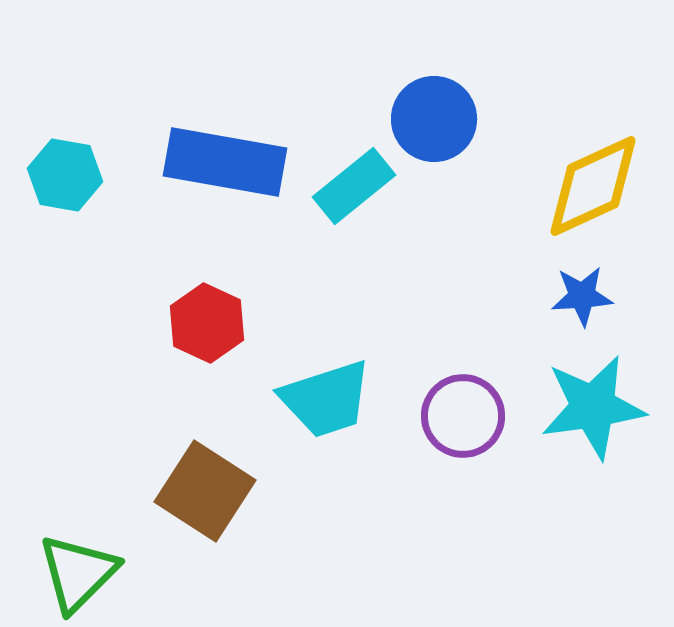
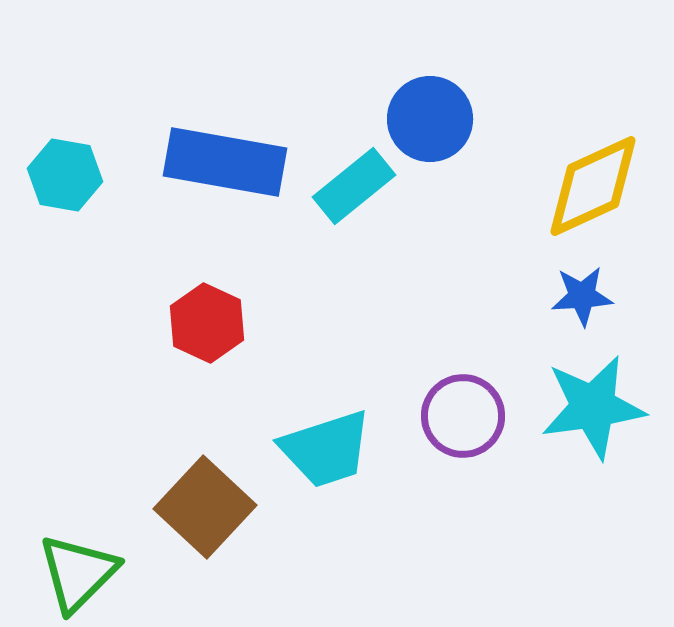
blue circle: moved 4 px left
cyan trapezoid: moved 50 px down
brown square: moved 16 px down; rotated 10 degrees clockwise
